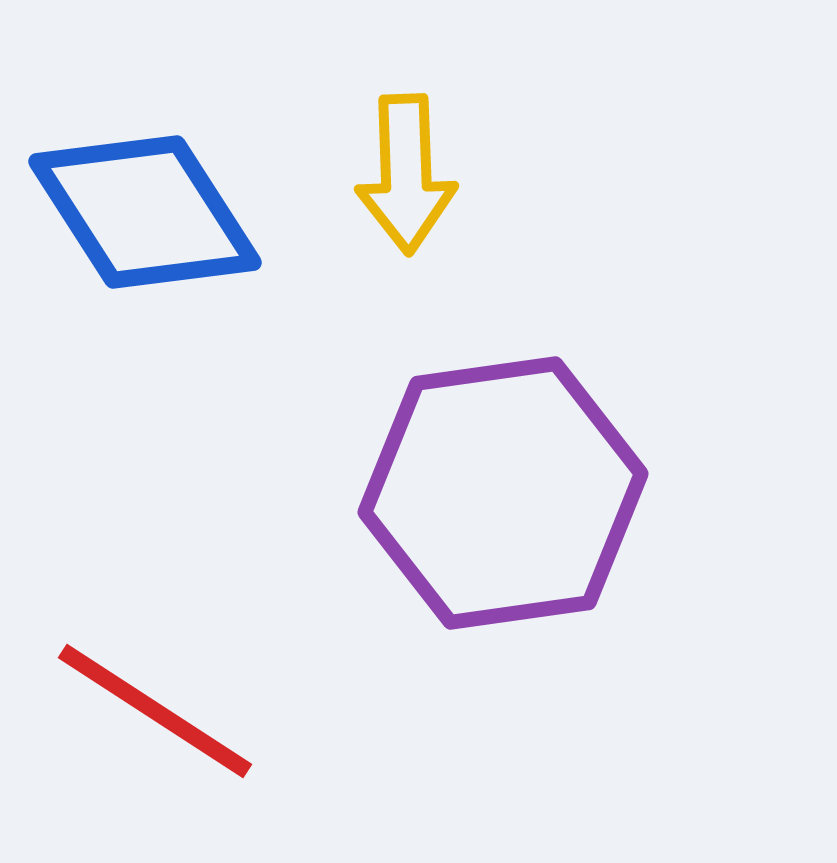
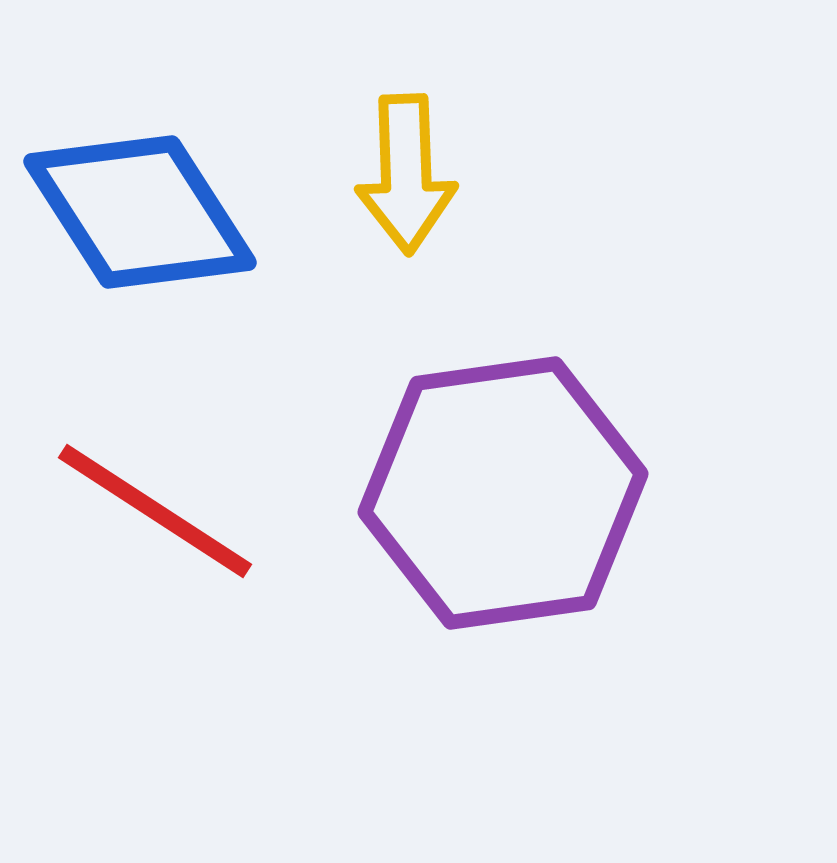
blue diamond: moved 5 px left
red line: moved 200 px up
